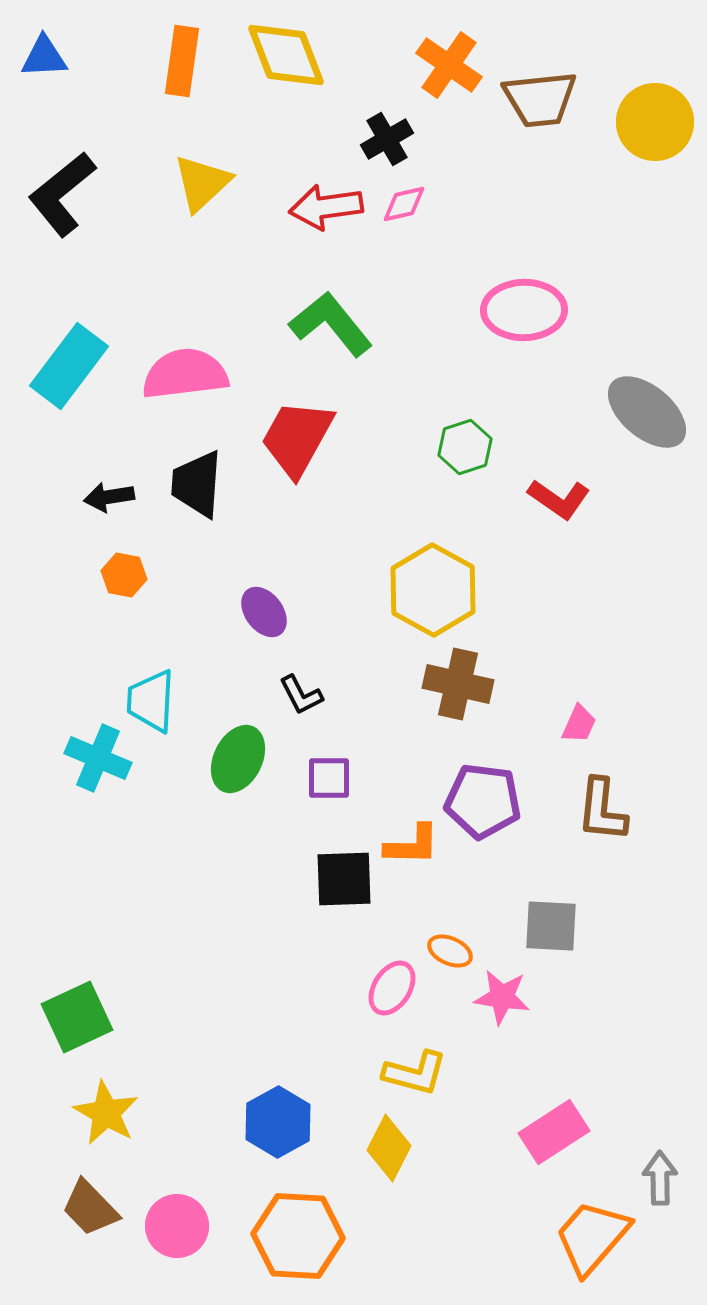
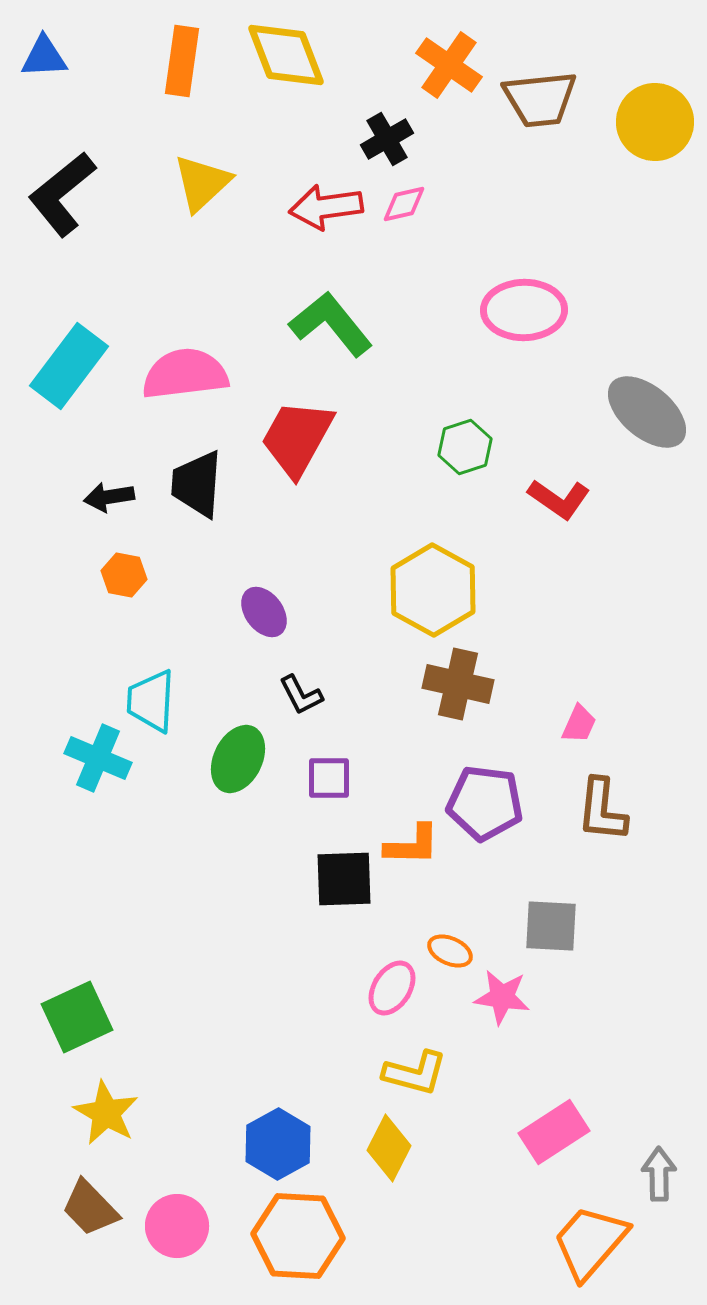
purple pentagon at (483, 801): moved 2 px right, 2 px down
blue hexagon at (278, 1122): moved 22 px down
gray arrow at (660, 1178): moved 1 px left, 4 px up
orange trapezoid at (592, 1237): moved 2 px left, 5 px down
